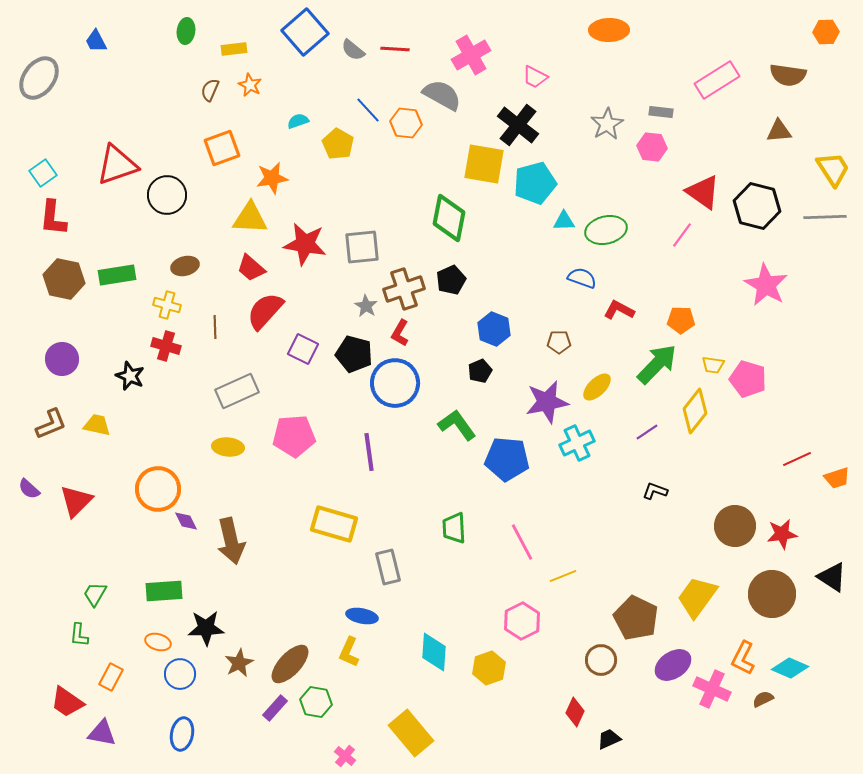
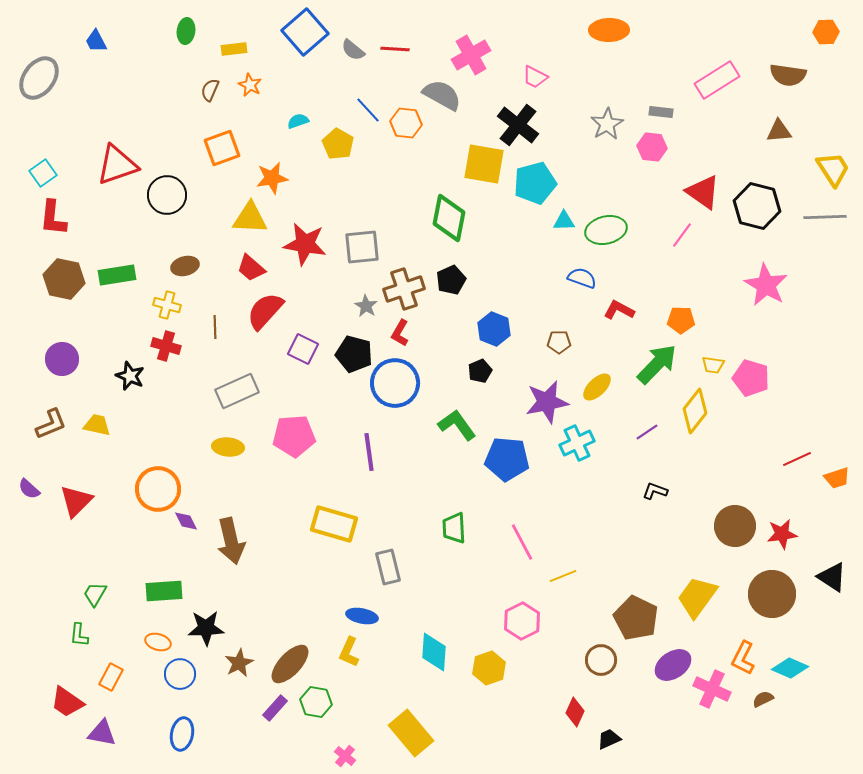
pink pentagon at (748, 379): moved 3 px right, 1 px up
